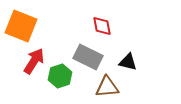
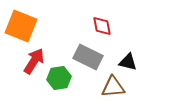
green hexagon: moved 1 px left, 2 px down; rotated 10 degrees clockwise
brown triangle: moved 6 px right
